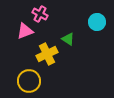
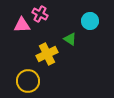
cyan circle: moved 7 px left, 1 px up
pink triangle: moved 3 px left, 6 px up; rotated 18 degrees clockwise
green triangle: moved 2 px right
yellow circle: moved 1 px left
